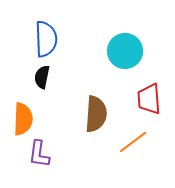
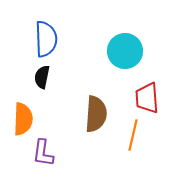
red trapezoid: moved 2 px left, 1 px up
orange line: moved 7 px up; rotated 40 degrees counterclockwise
purple L-shape: moved 4 px right, 1 px up
